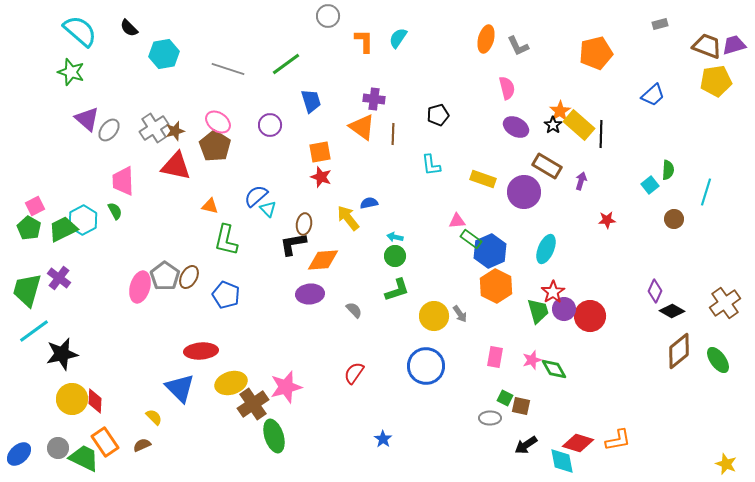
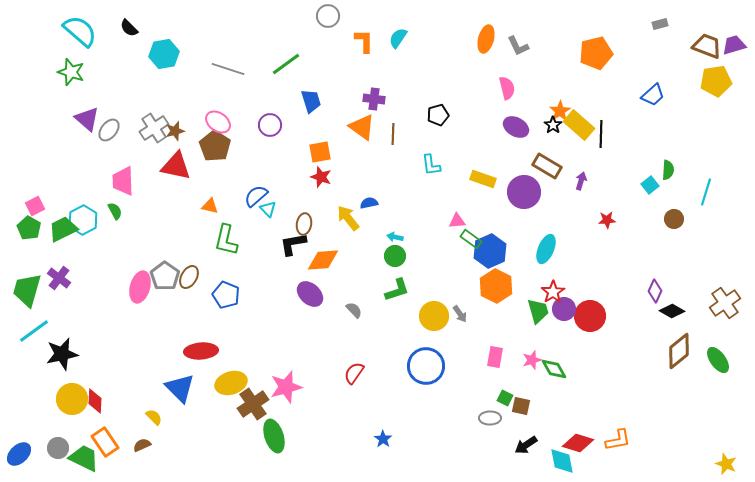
purple ellipse at (310, 294): rotated 48 degrees clockwise
